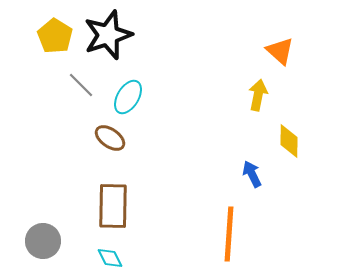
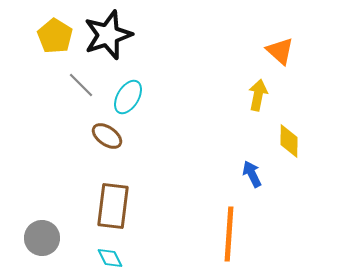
brown ellipse: moved 3 px left, 2 px up
brown rectangle: rotated 6 degrees clockwise
gray circle: moved 1 px left, 3 px up
